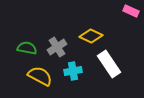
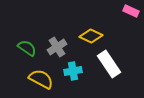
green semicircle: rotated 24 degrees clockwise
yellow semicircle: moved 1 px right, 3 px down
